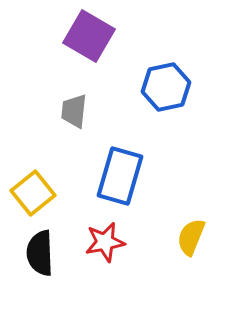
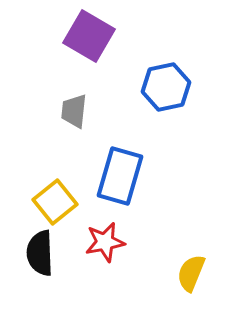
yellow square: moved 22 px right, 9 px down
yellow semicircle: moved 36 px down
